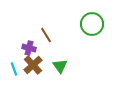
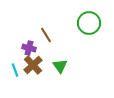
green circle: moved 3 px left, 1 px up
cyan line: moved 1 px right, 1 px down
